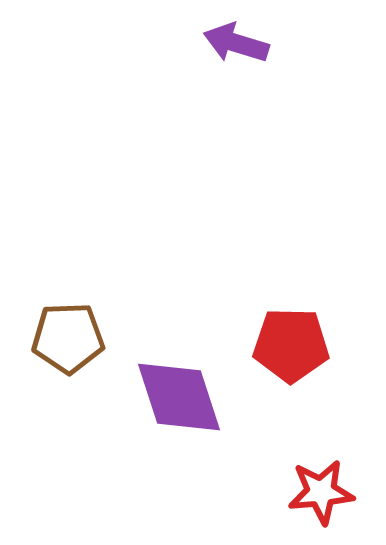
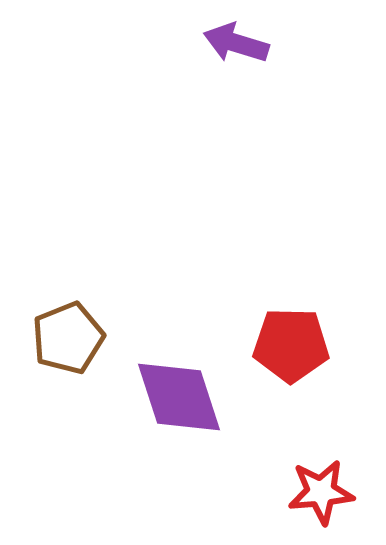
brown pentagon: rotated 20 degrees counterclockwise
